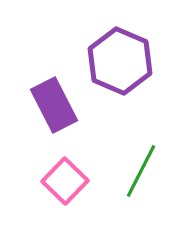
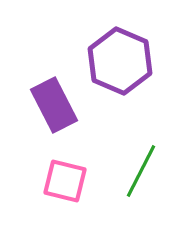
pink square: rotated 30 degrees counterclockwise
